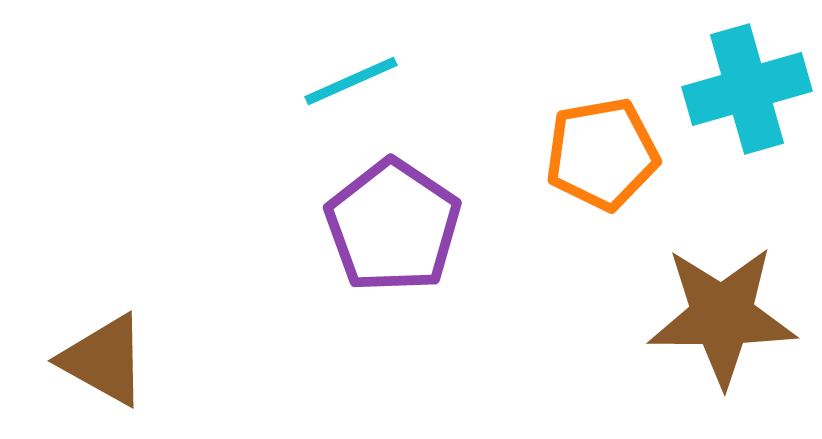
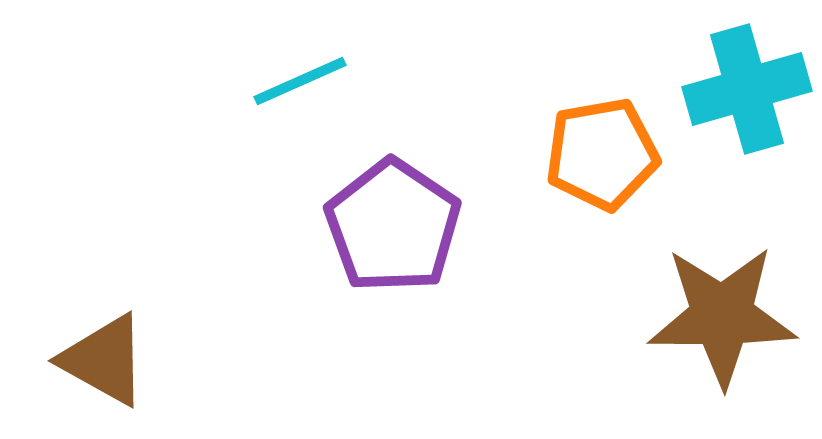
cyan line: moved 51 px left
